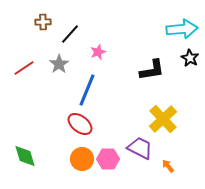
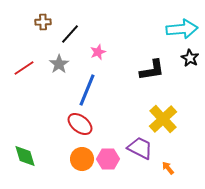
orange arrow: moved 2 px down
